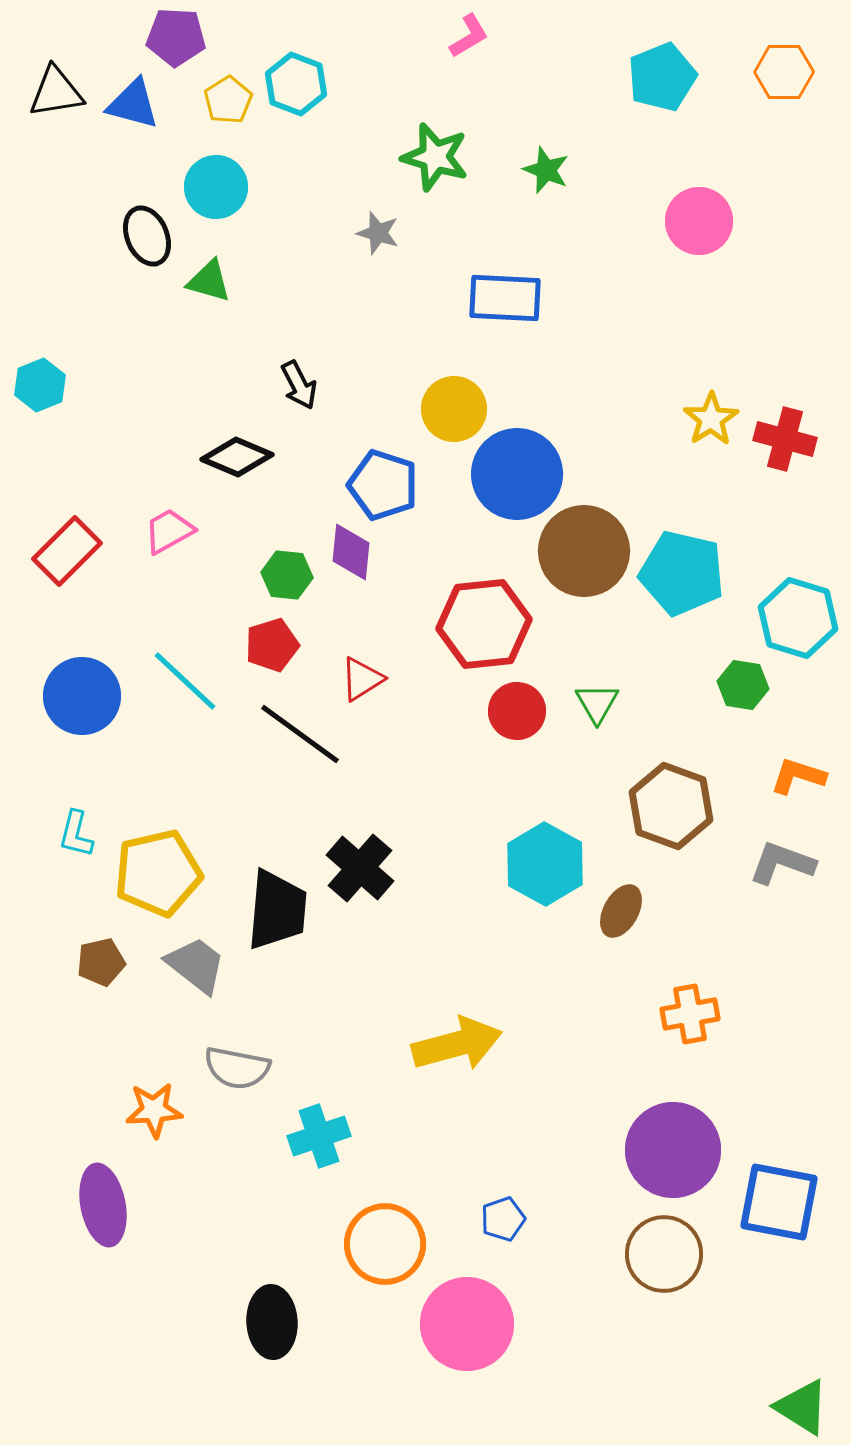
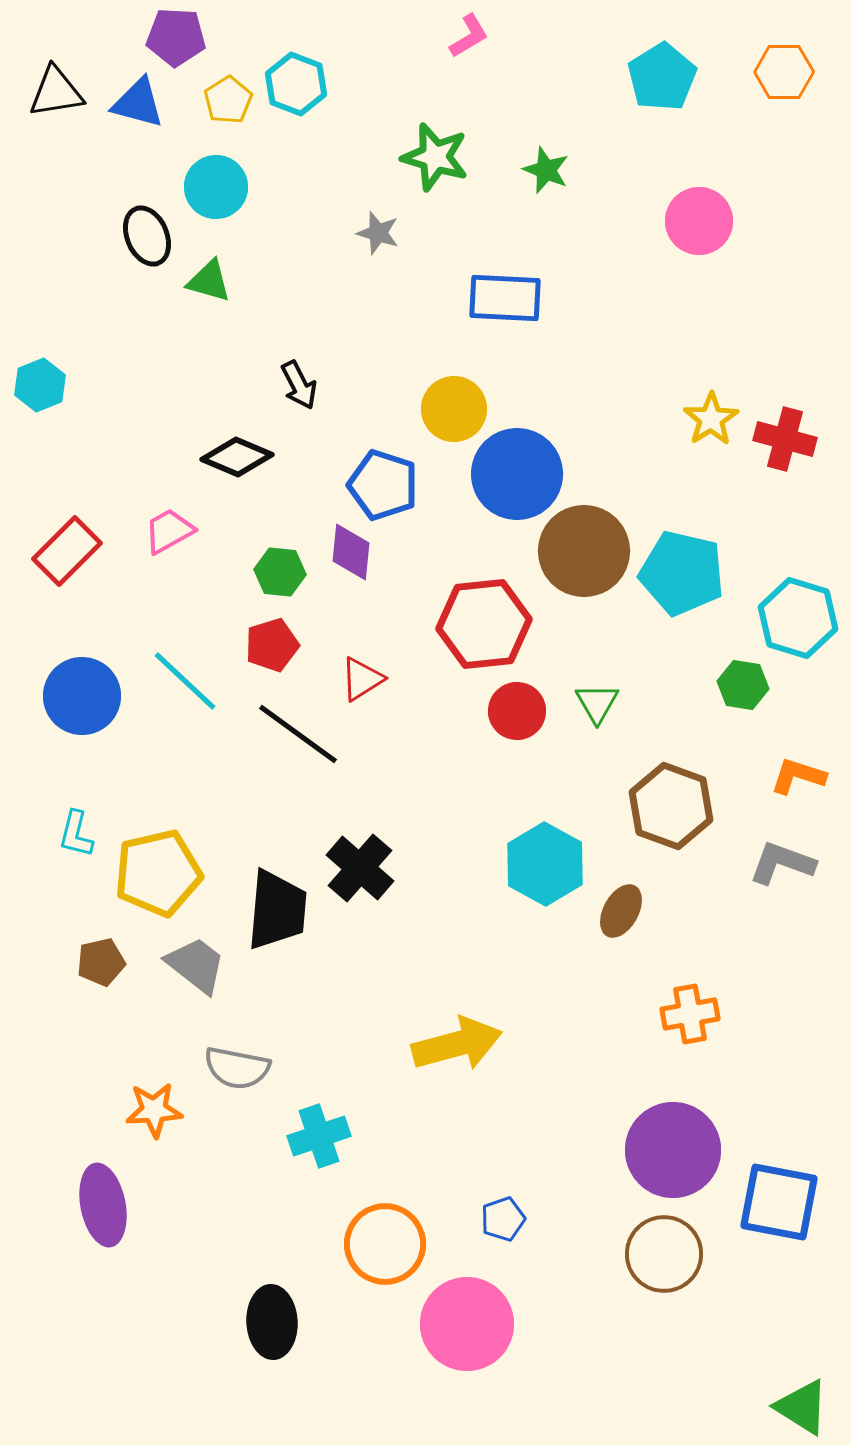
cyan pentagon at (662, 77): rotated 10 degrees counterclockwise
blue triangle at (133, 104): moved 5 px right, 1 px up
green hexagon at (287, 575): moved 7 px left, 3 px up
black line at (300, 734): moved 2 px left
